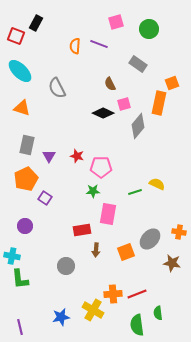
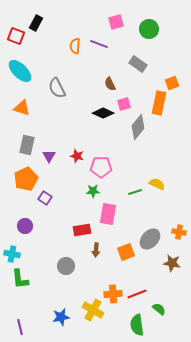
gray diamond at (138, 126): moved 1 px down
cyan cross at (12, 256): moved 2 px up
green semicircle at (158, 313): moved 1 px right, 4 px up; rotated 136 degrees clockwise
